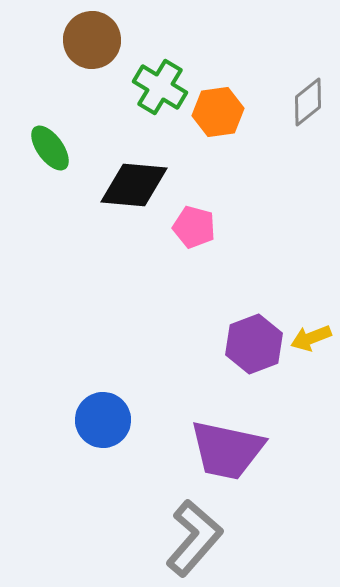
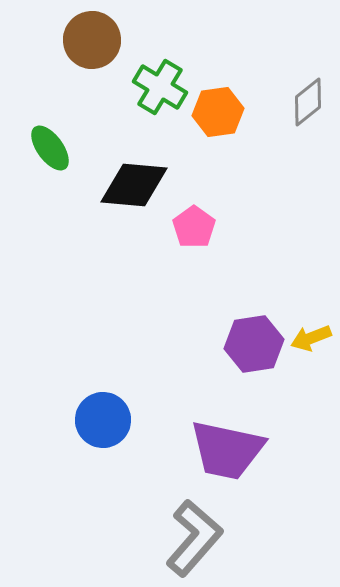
pink pentagon: rotated 21 degrees clockwise
purple hexagon: rotated 12 degrees clockwise
